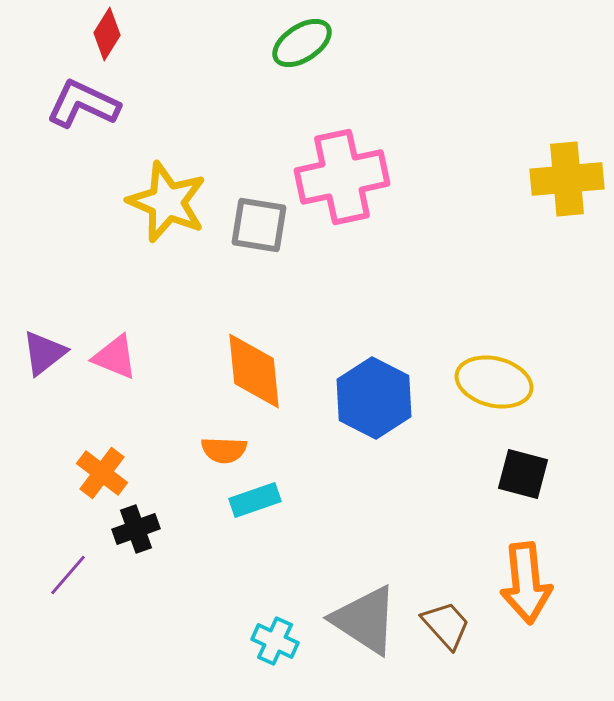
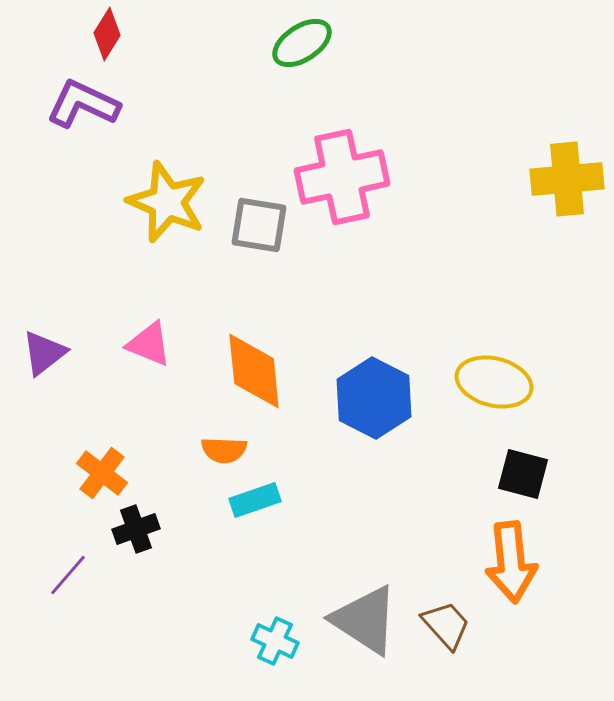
pink triangle: moved 34 px right, 13 px up
orange arrow: moved 15 px left, 21 px up
